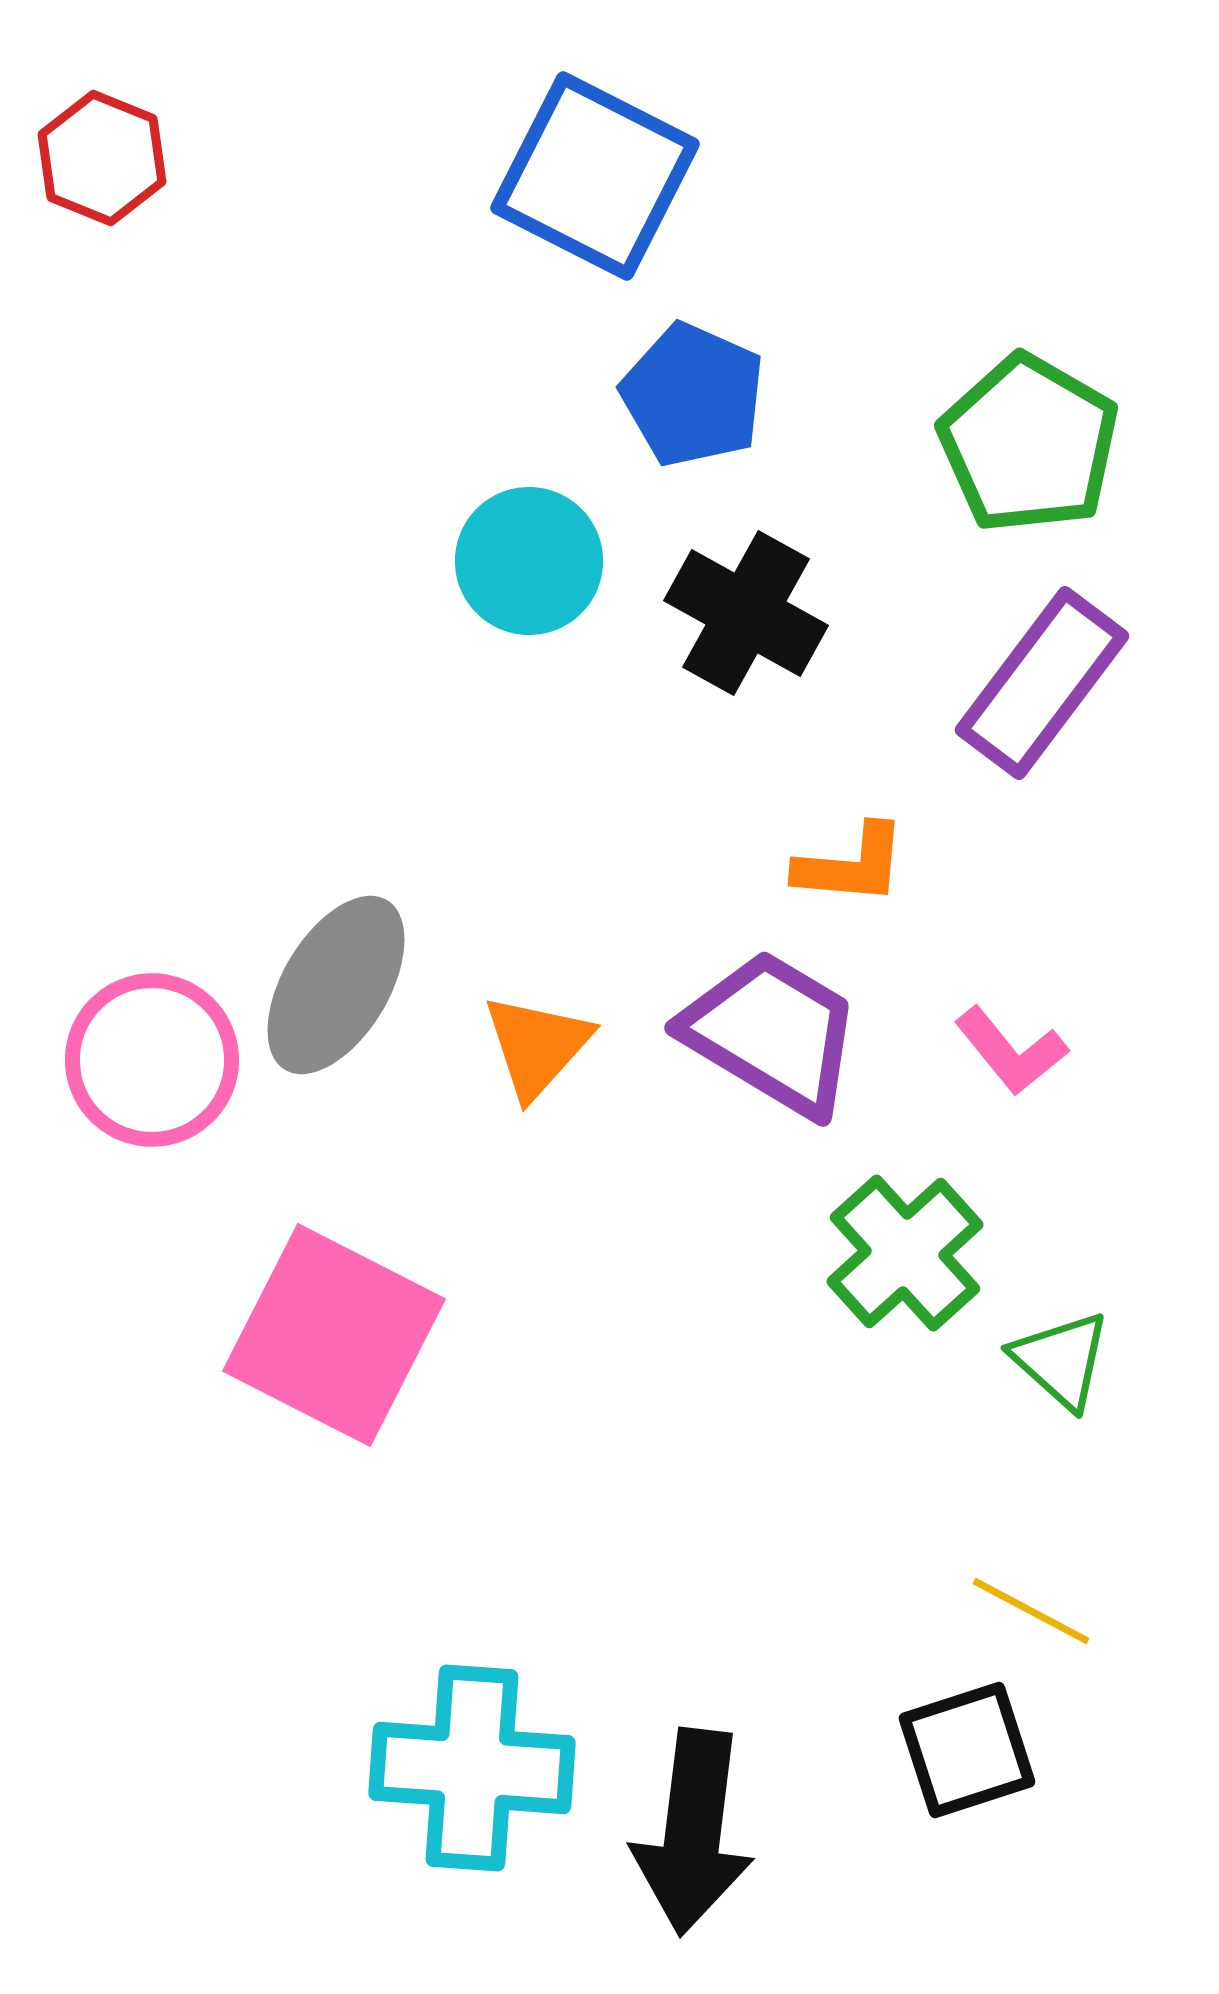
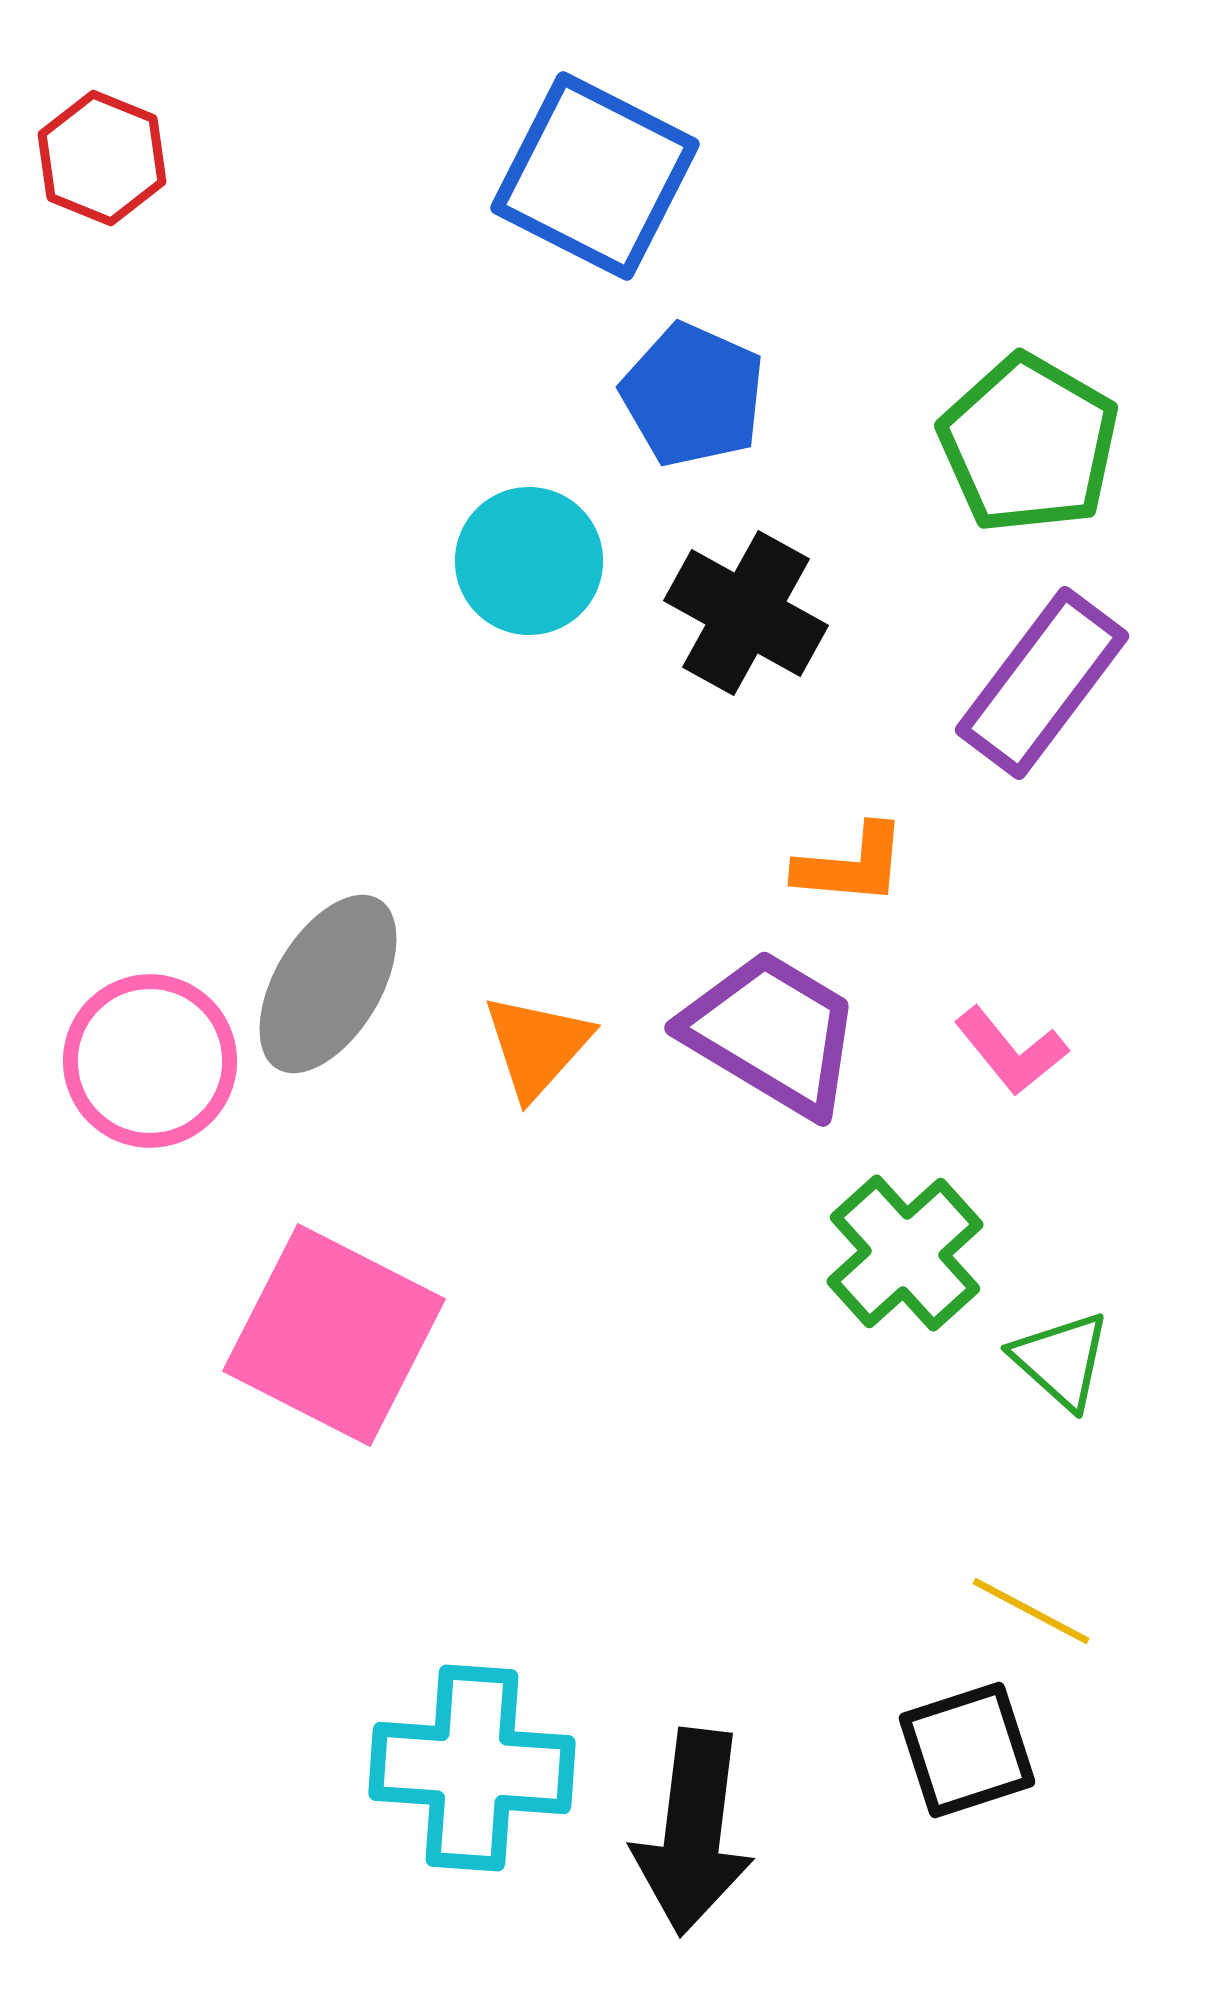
gray ellipse: moved 8 px left, 1 px up
pink circle: moved 2 px left, 1 px down
